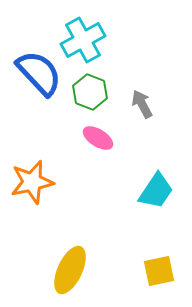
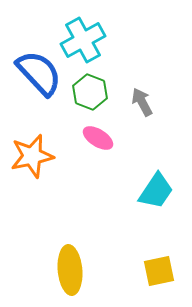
gray arrow: moved 2 px up
orange star: moved 26 px up
yellow ellipse: rotated 30 degrees counterclockwise
